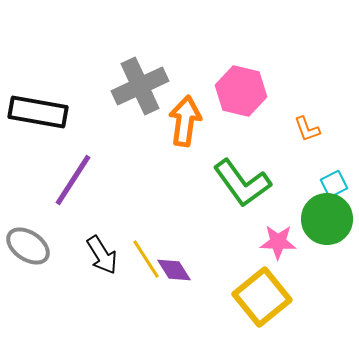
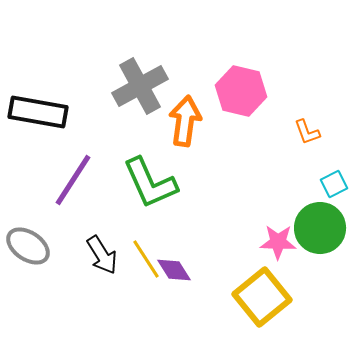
gray cross: rotated 4 degrees counterclockwise
orange L-shape: moved 3 px down
green L-shape: moved 92 px left; rotated 12 degrees clockwise
green circle: moved 7 px left, 9 px down
